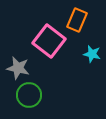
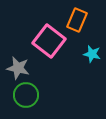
green circle: moved 3 px left
